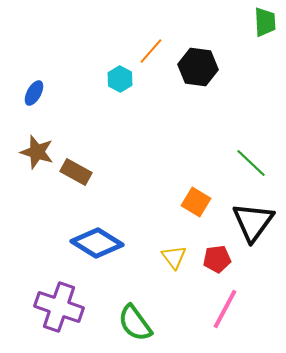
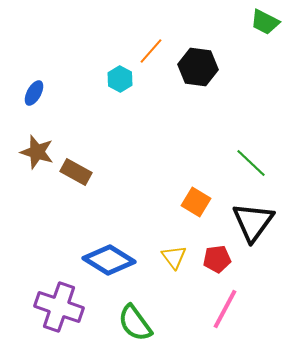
green trapezoid: rotated 120 degrees clockwise
blue diamond: moved 12 px right, 17 px down
